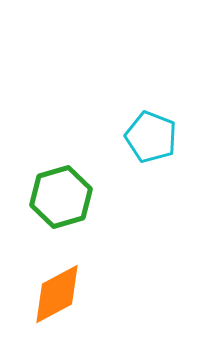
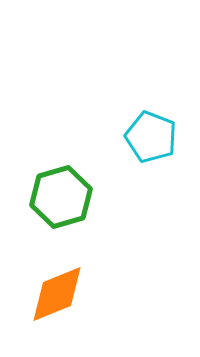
orange diamond: rotated 6 degrees clockwise
